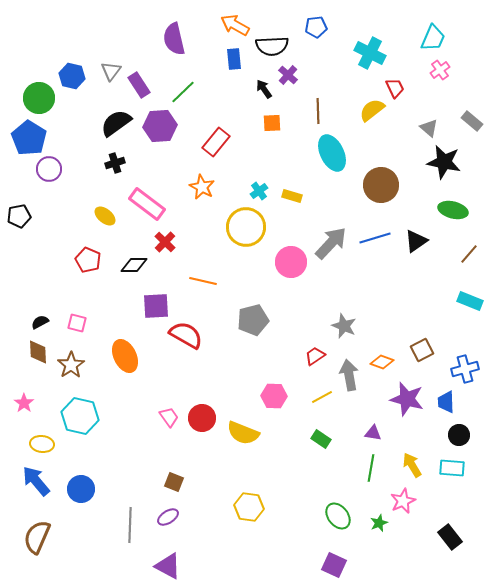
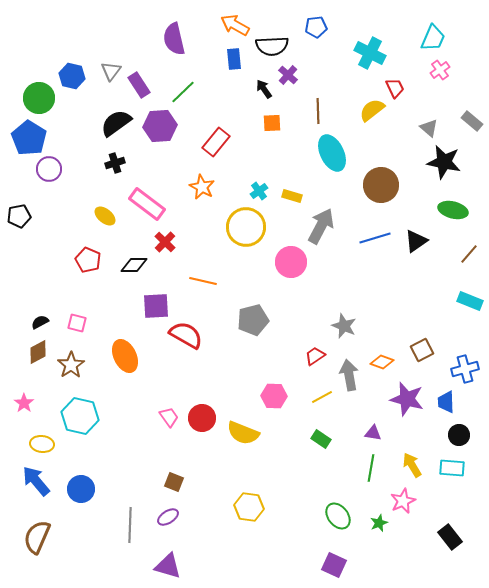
gray arrow at (331, 243): moved 10 px left, 17 px up; rotated 15 degrees counterclockwise
brown diamond at (38, 352): rotated 65 degrees clockwise
purple triangle at (168, 566): rotated 12 degrees counterclockwise
